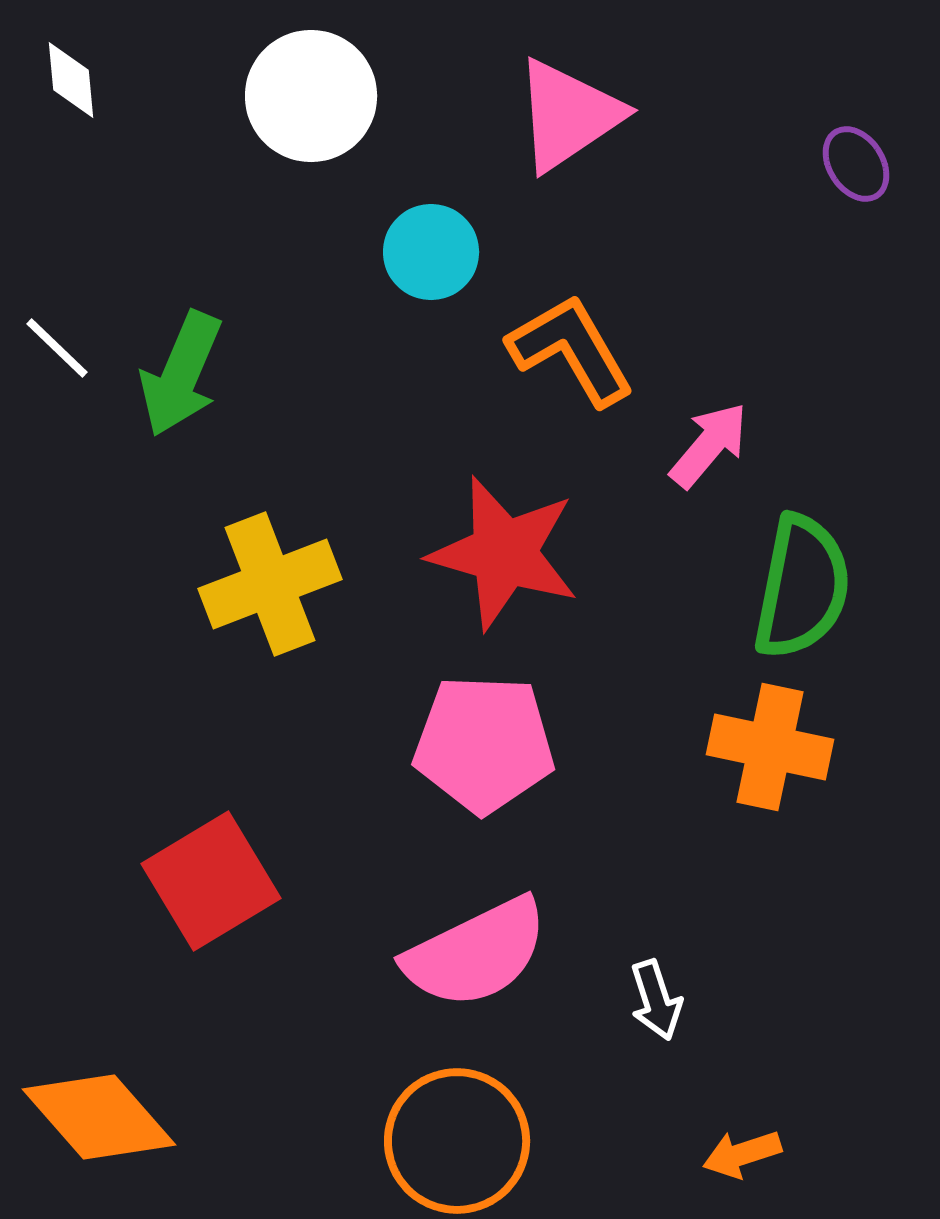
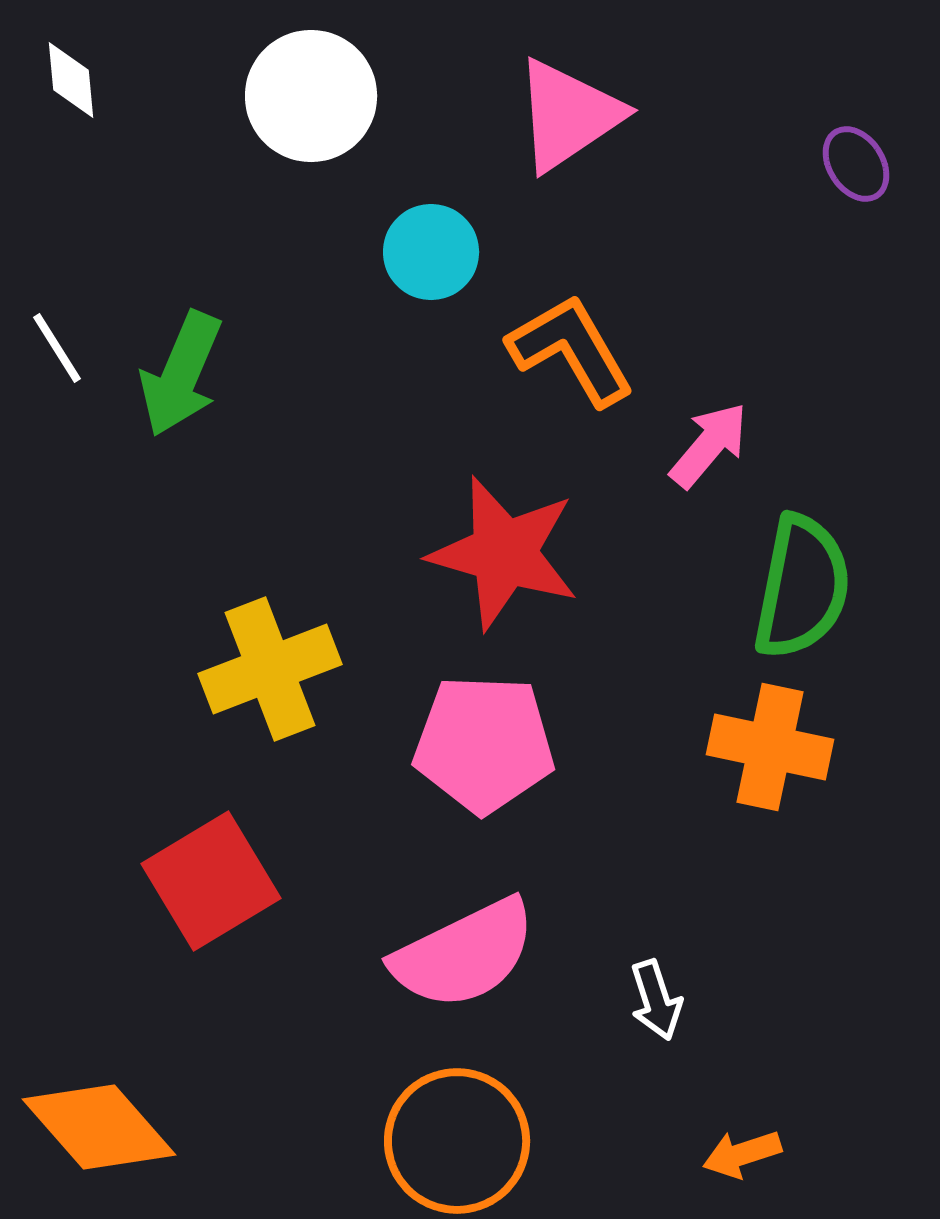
white line: rotated 14 degrees clockwise
yellow cross: moved 85 px down
pink semicircle: moved 12 px left, 1 px down
orange diamond: moved 10 px down
